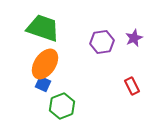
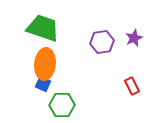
orange ellipse: rotated 28 degrees counterclockwise
green hexagon: moved 1 px up; rotated 20 degrees clockwise
